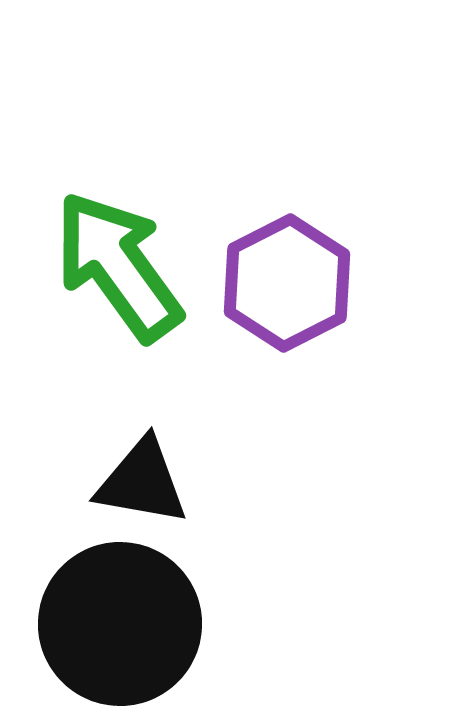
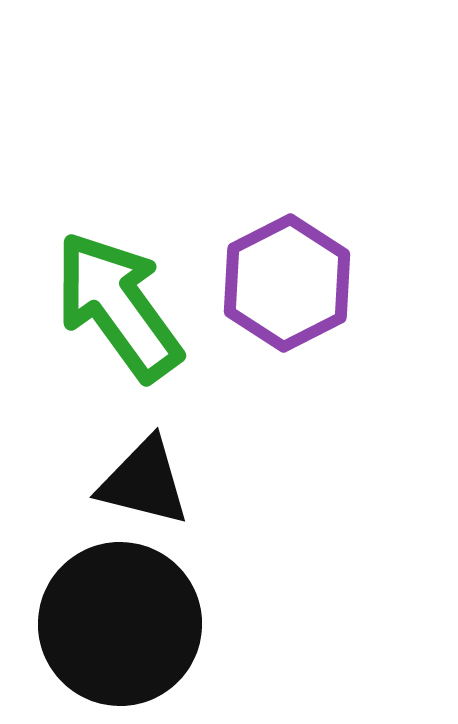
green arrow: moved 40 px down
black triangle: moved 2 px right; rotated 4 degrees clockwise
